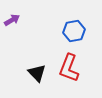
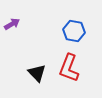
purple arrow: moved 4 px down
blue hexagon: rotated 20 degrees clockwise
